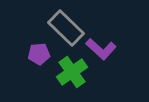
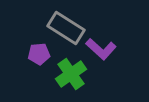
gray rectangle: rotated 12 degrees counterclockwise
green cross: moved 1 px left, 2 px down
